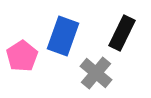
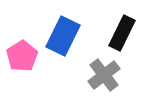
blue rectangle: rotated 6 degrees clockwise
gray cross: moved 8 px right, 2 px down; rotated 12 degrees clockwise
